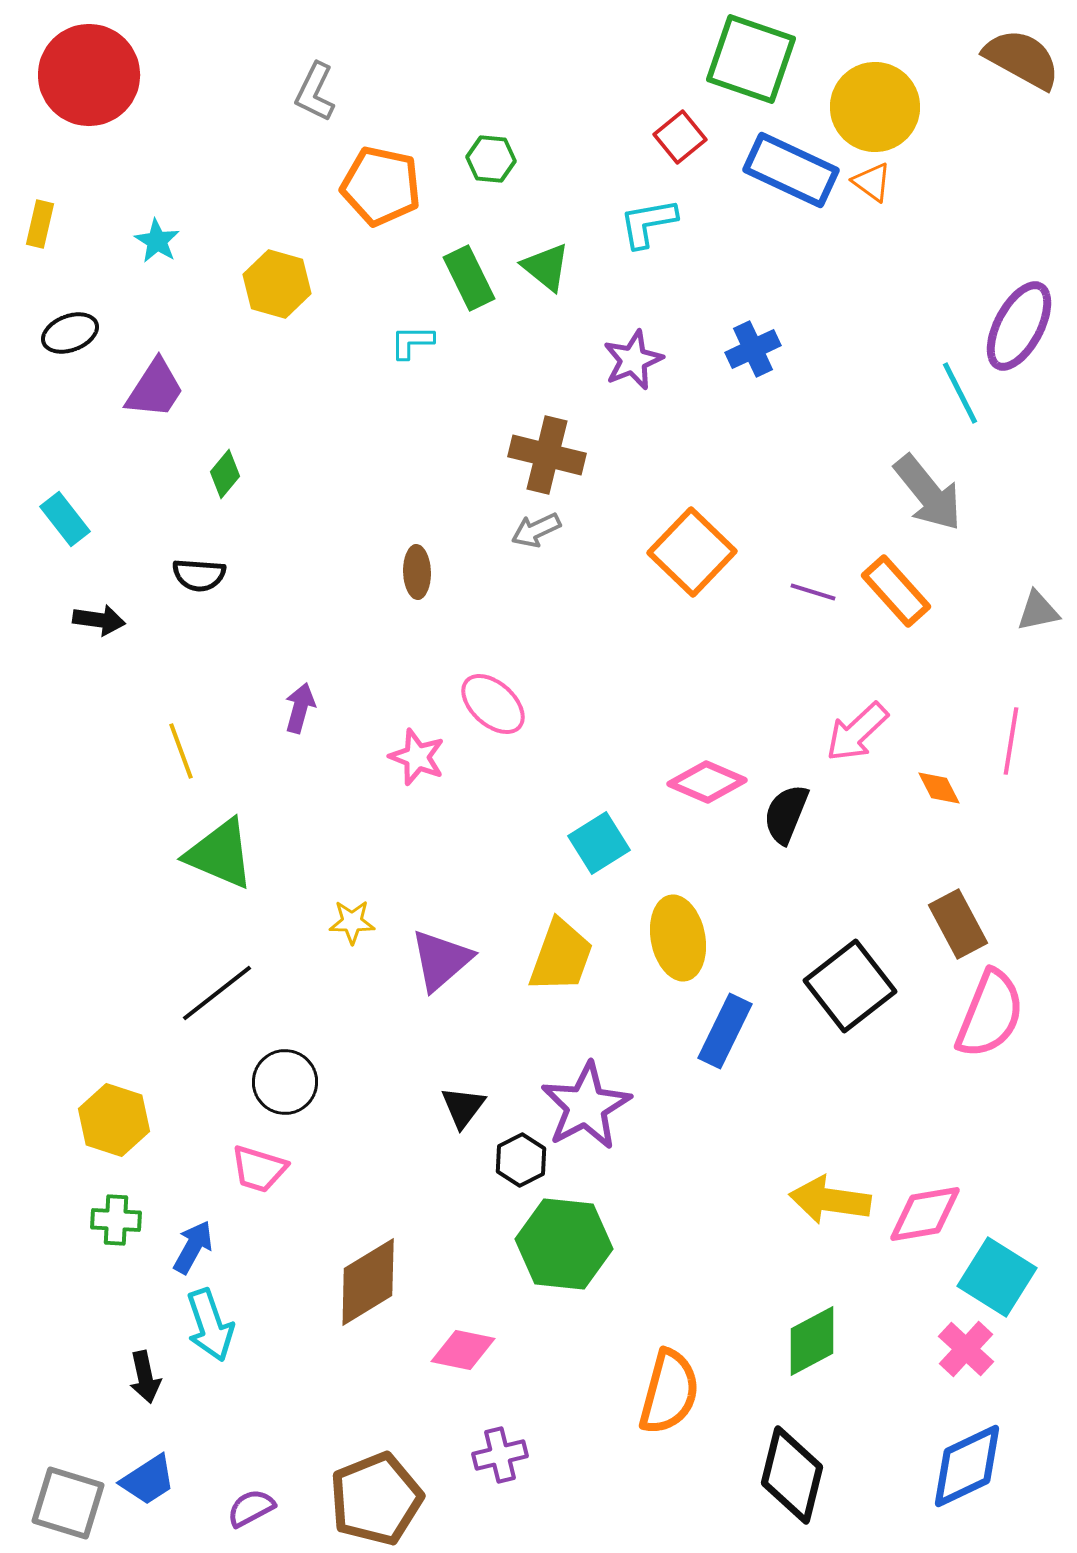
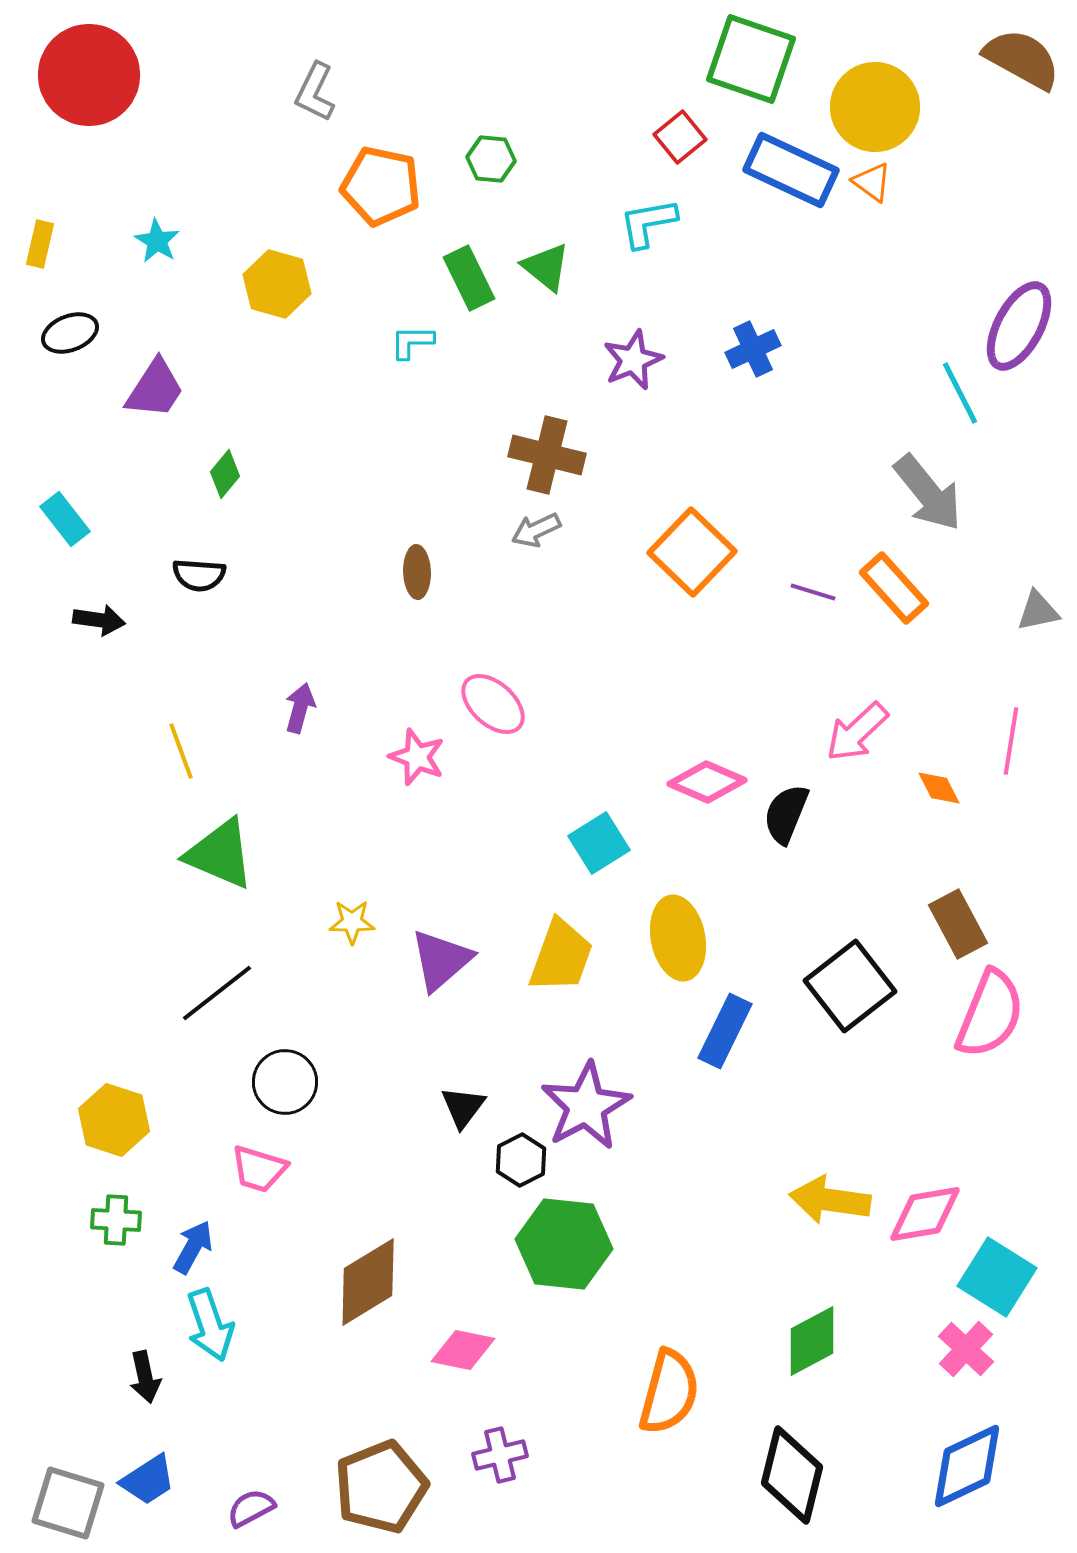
yellow rectangle at (40, 224): moved 20 px down
orange rectangle at (896, 591): moved 2 px left, 3 px up
brown pentagon at (376, 1499): moved 5 px right, 12 px up
